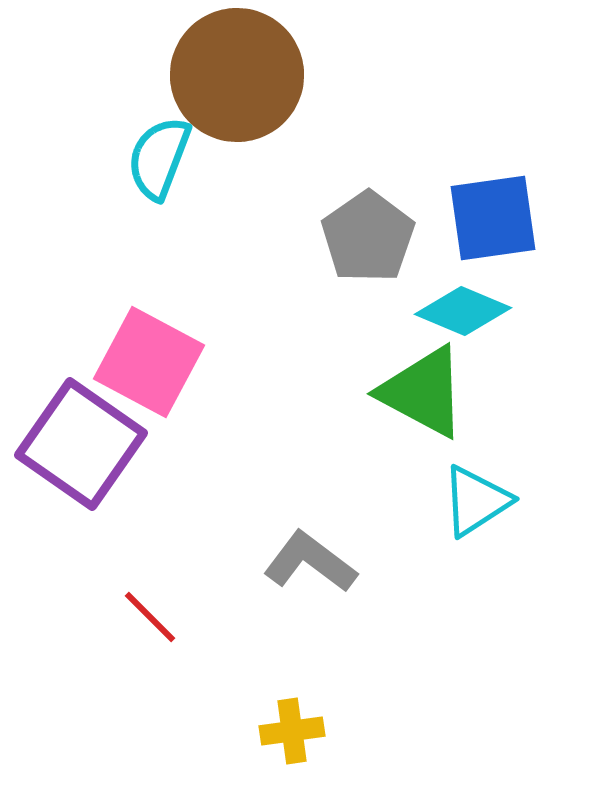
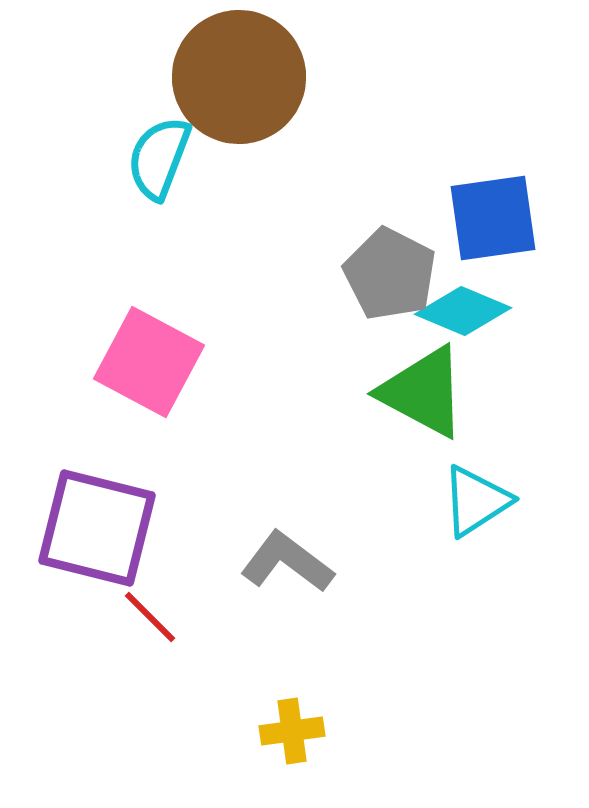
brown circle: moved 2 px right, 2 px down
gray pentagon: moved 22 px right, 37 px down; rotated 10 degrees counterclockwise
purple square: moved 16 px right, 84 px down; rotated 21 degrees counterclockwise
gray L-shape: moved 23 px left
